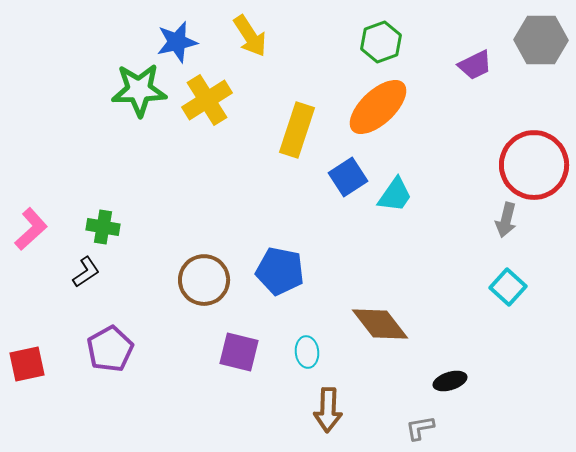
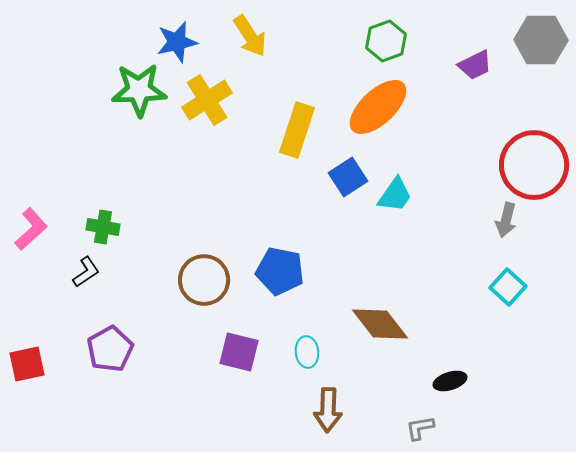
green hexagon: moved 5 px right, 1 px up
